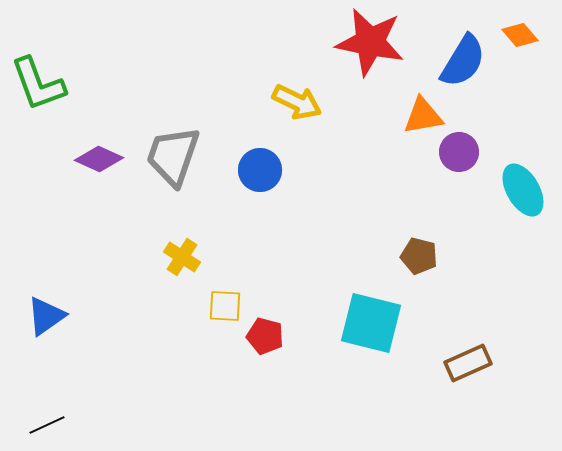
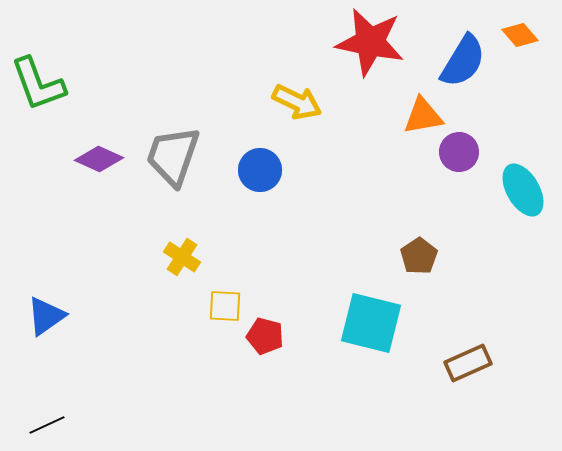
brown pentagon: rotated 24 degrees clockwise
